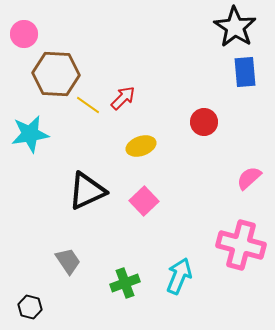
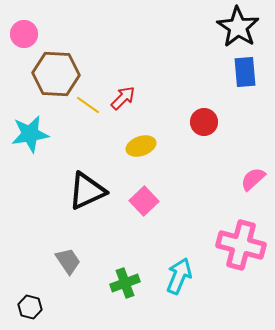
black star: moved 3 px right
pink semicircle: moved 4 px right, 1 px down
